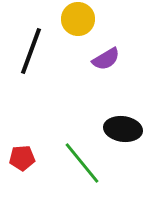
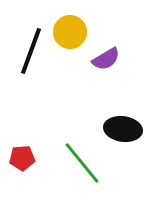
yellow circle: moved 8 px left, 13 px down
